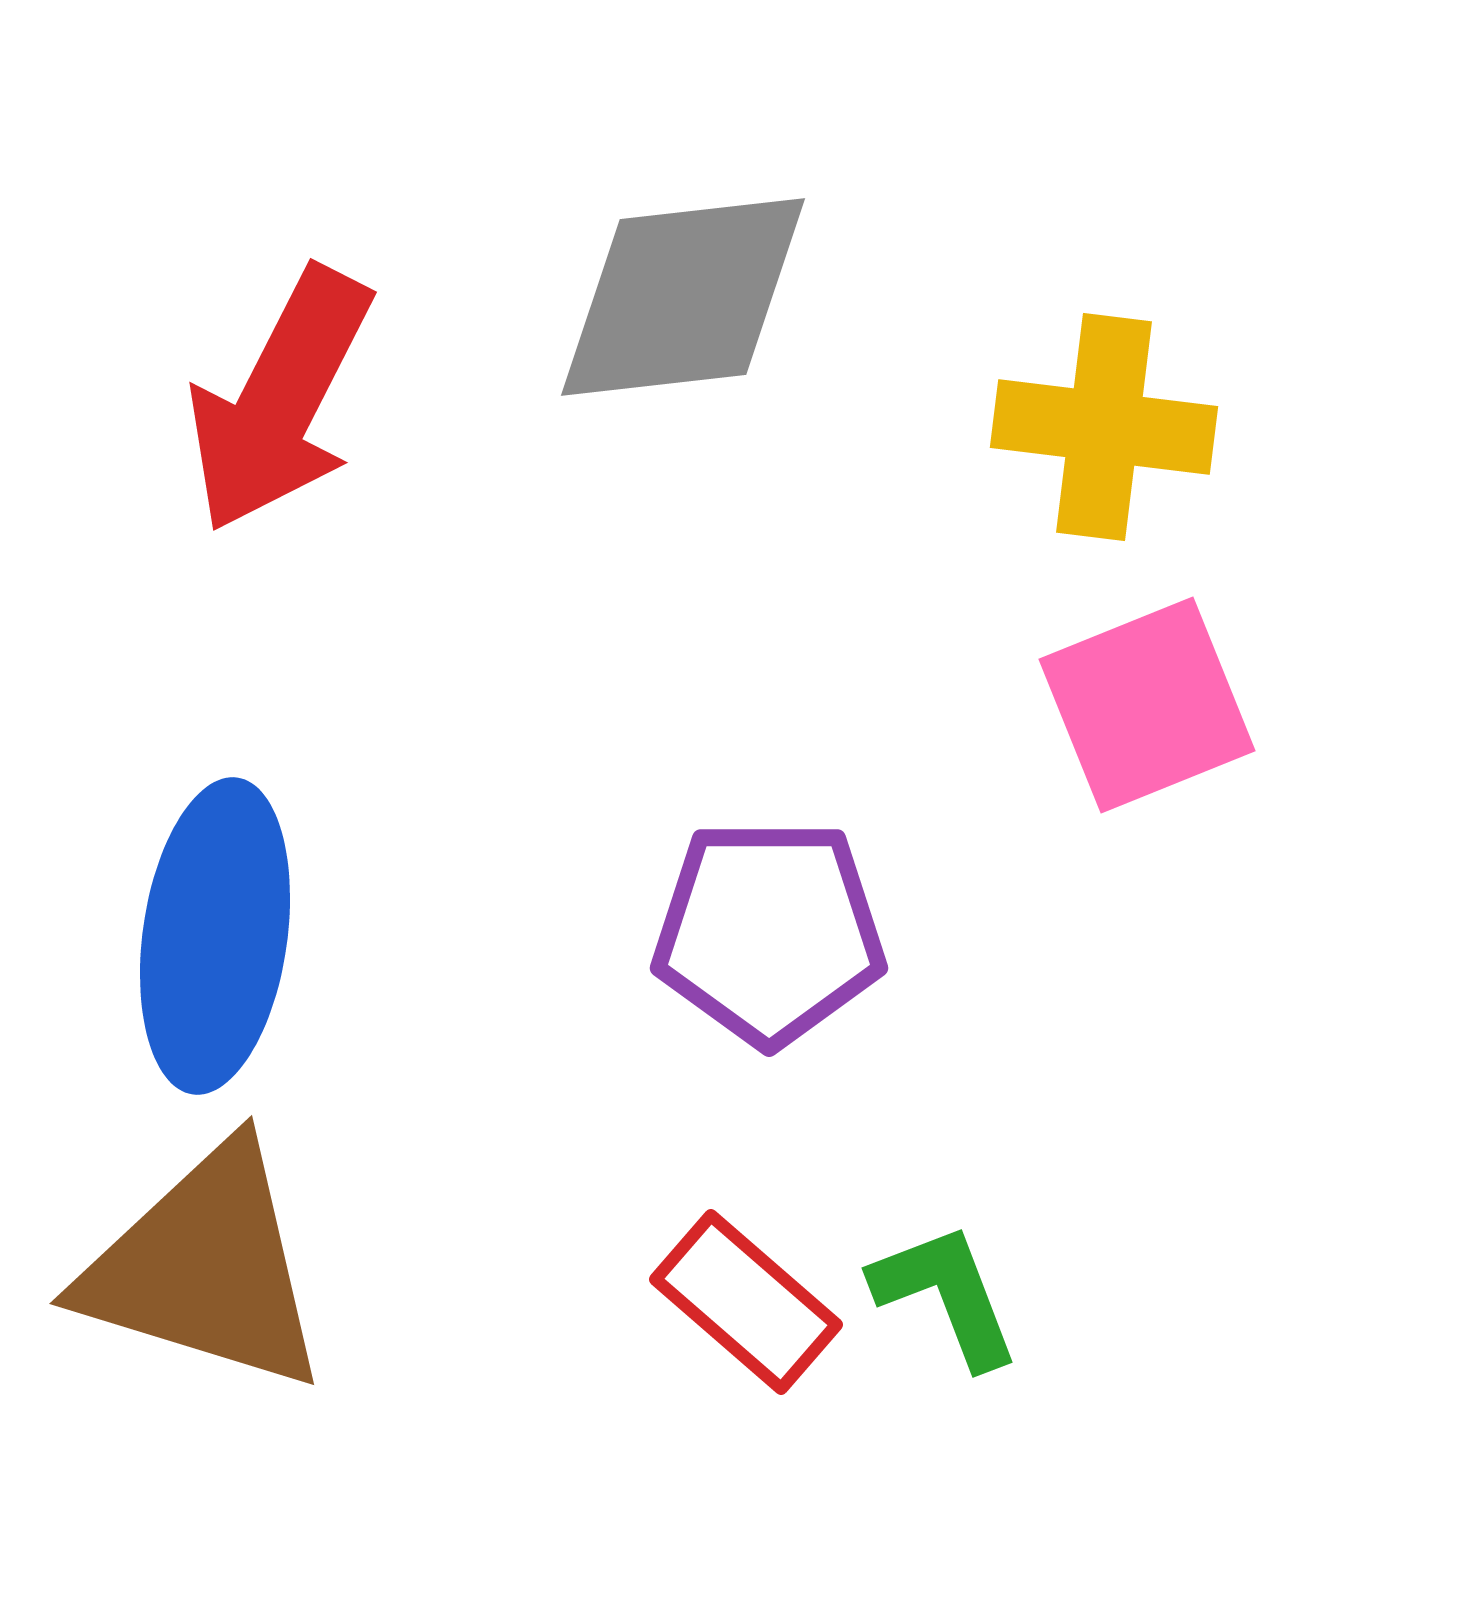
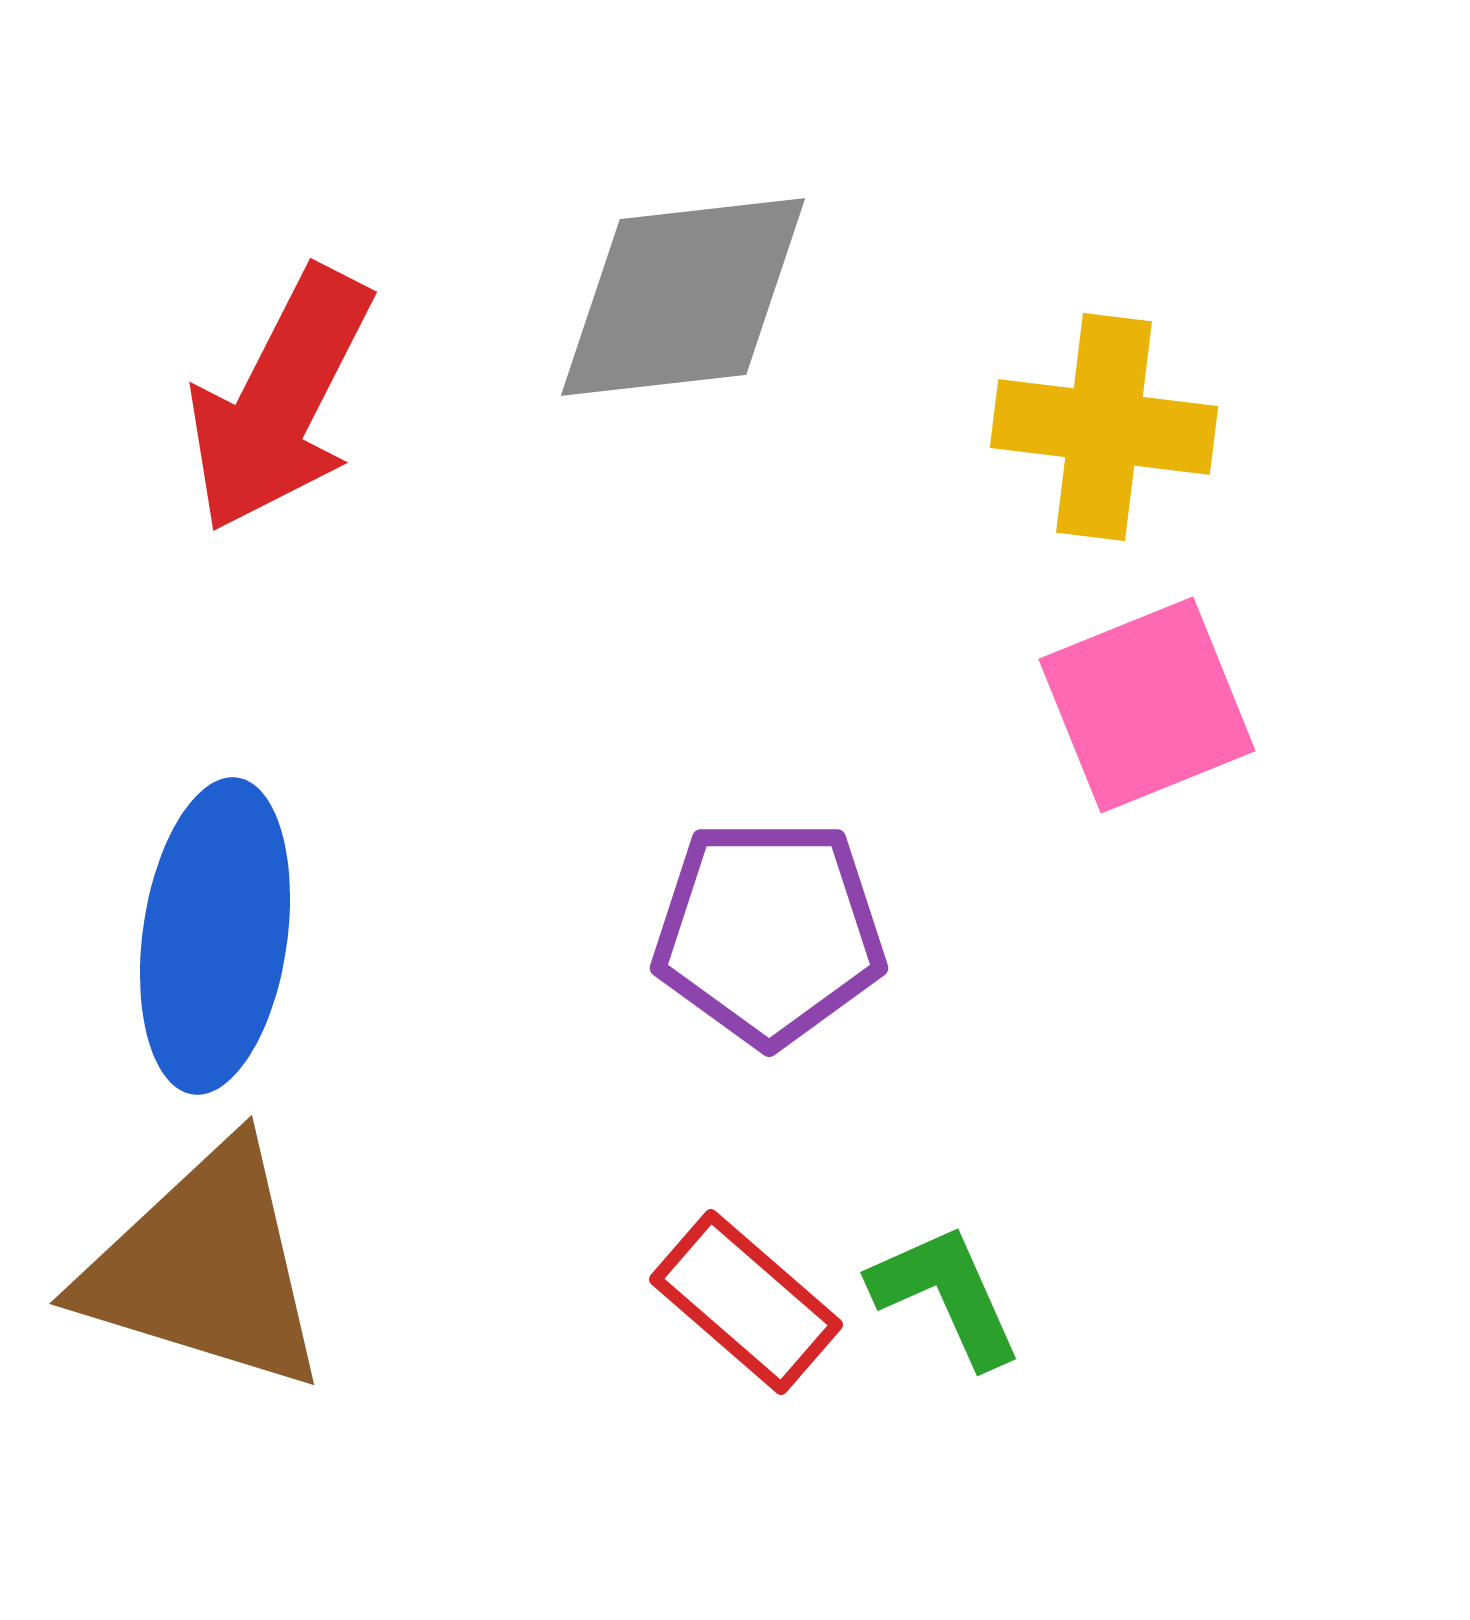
green L-shape: rotated 3 degrees counterclockwise
